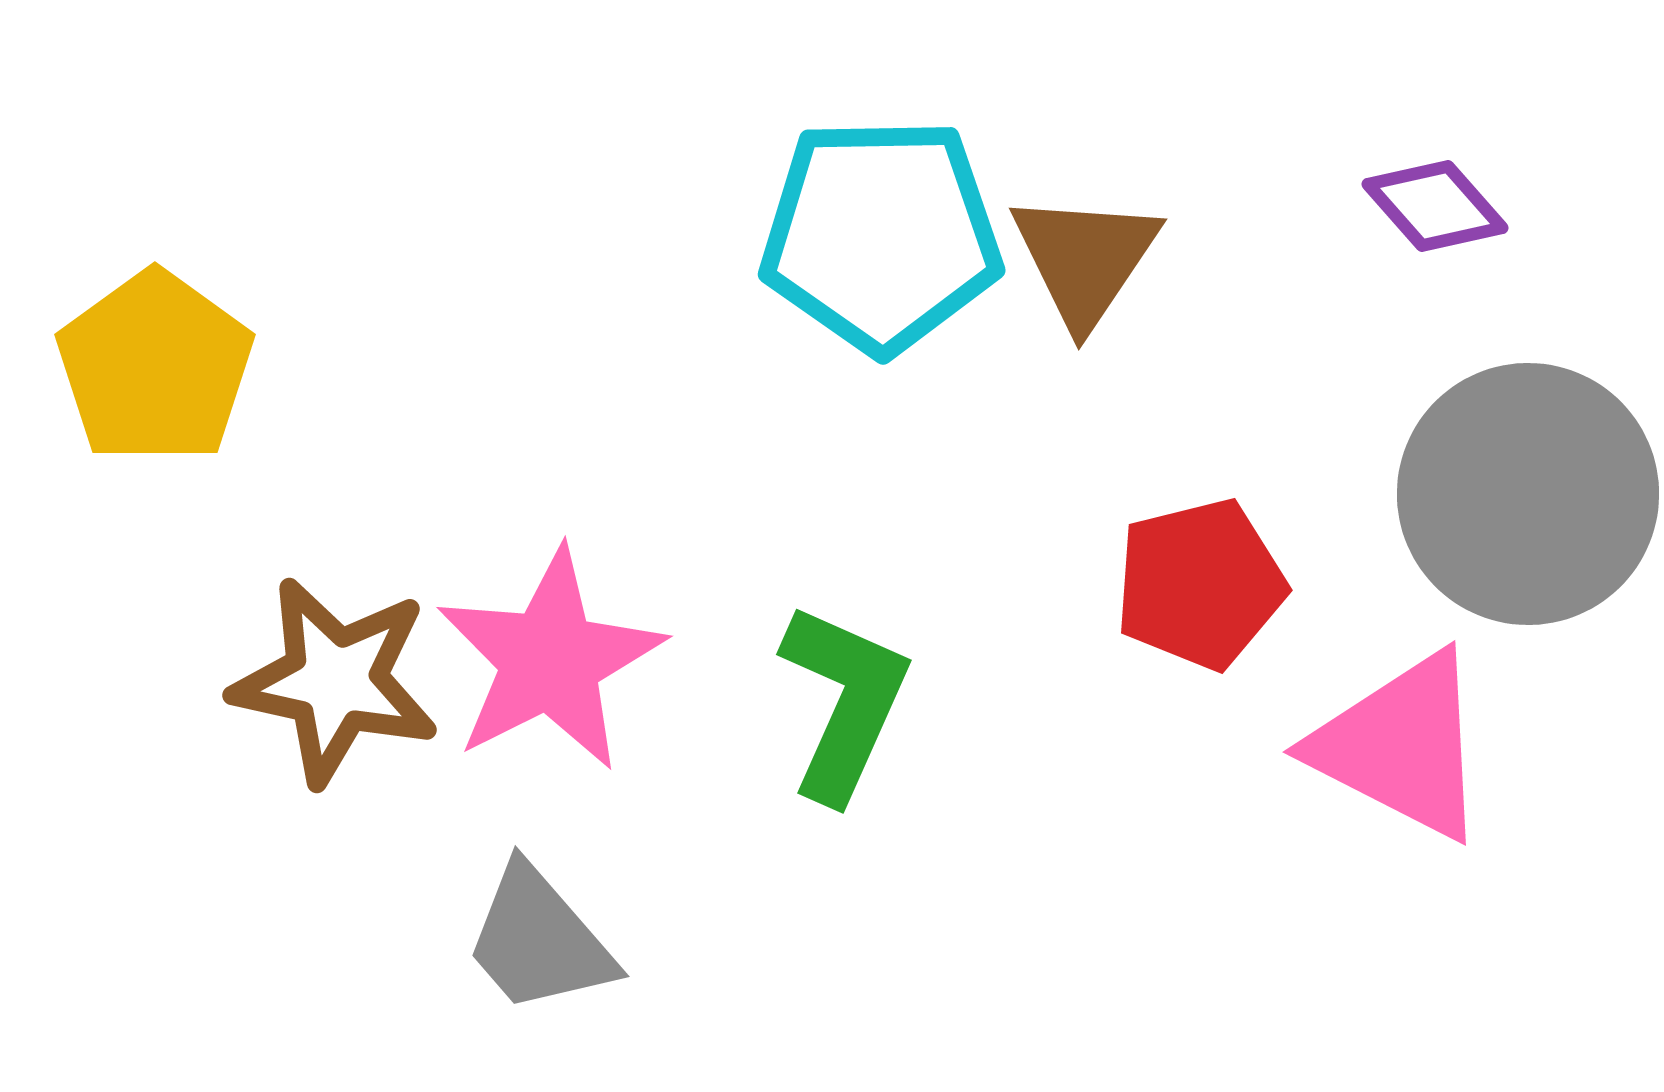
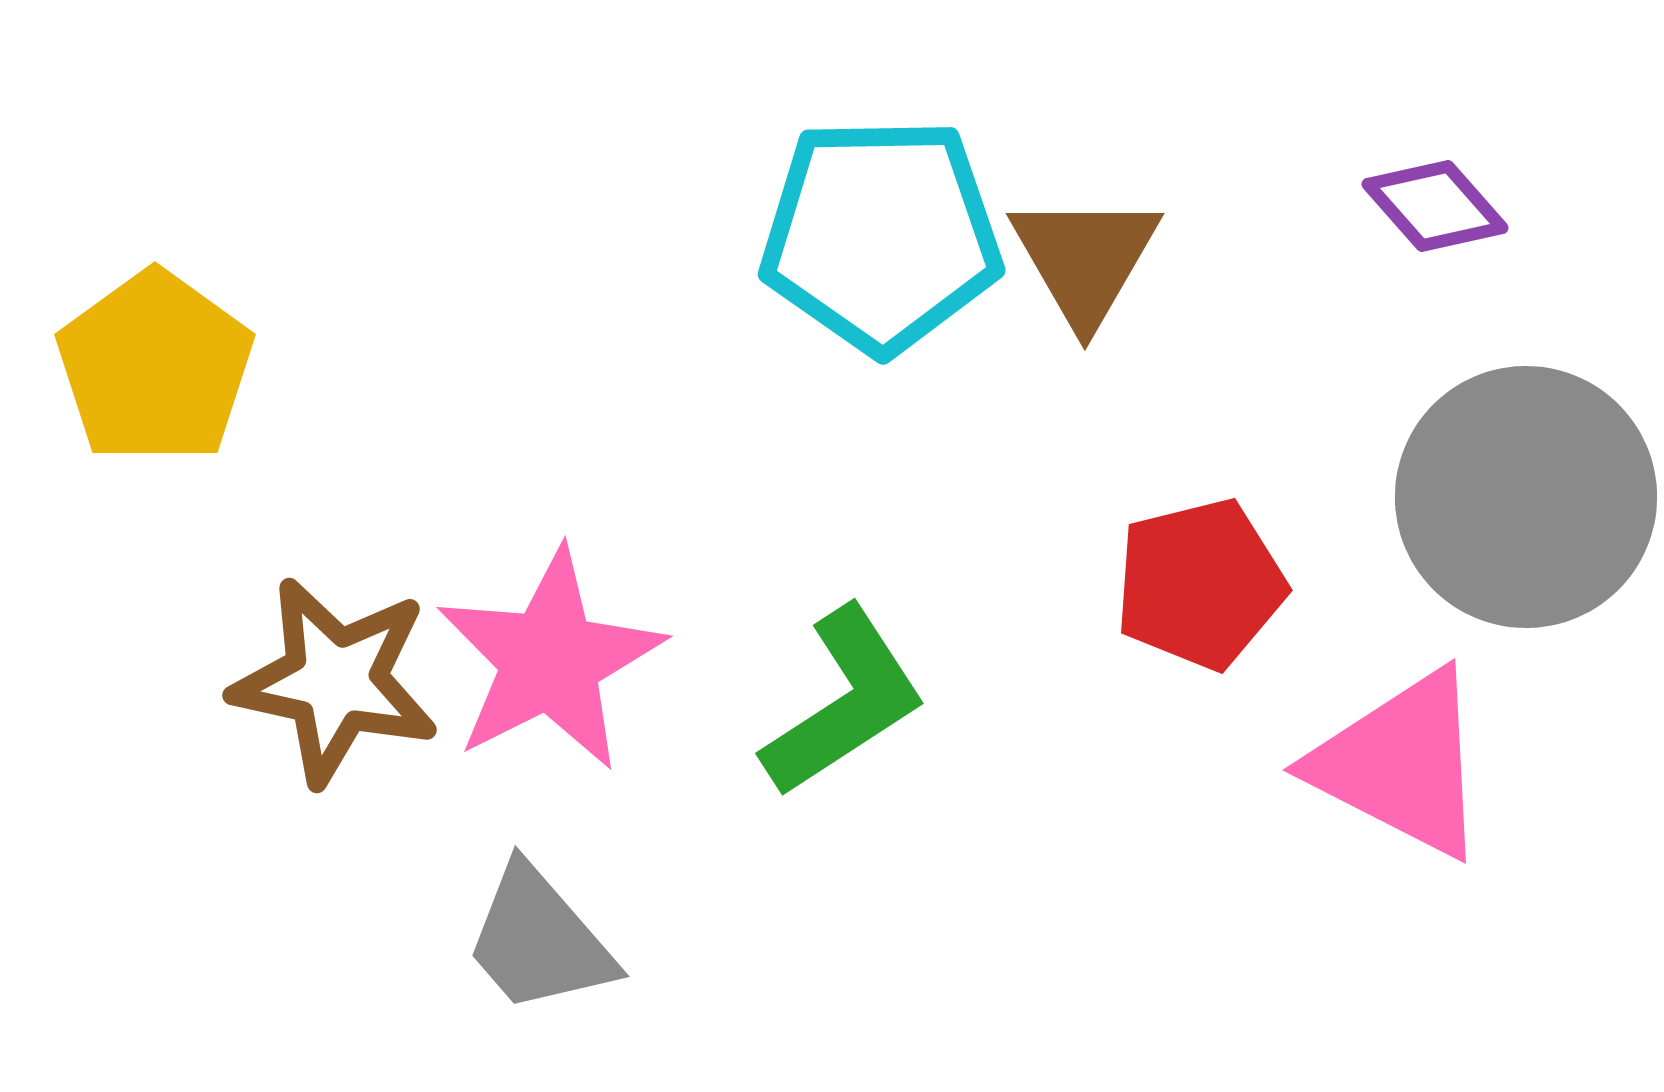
brown triangle: rotated 4 degrees counterclockwise
gray circle: moved 2 px left, 3 px down
green L-shape: rotated 33 degrees clockwise
pink triangle: moved 18 px down
